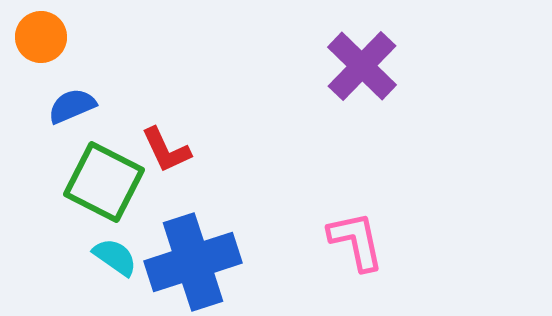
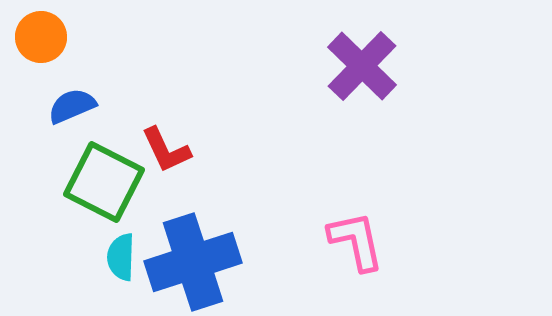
cyan semicircle: moved 6 px right; rotated 123 degrees counterclockwise
